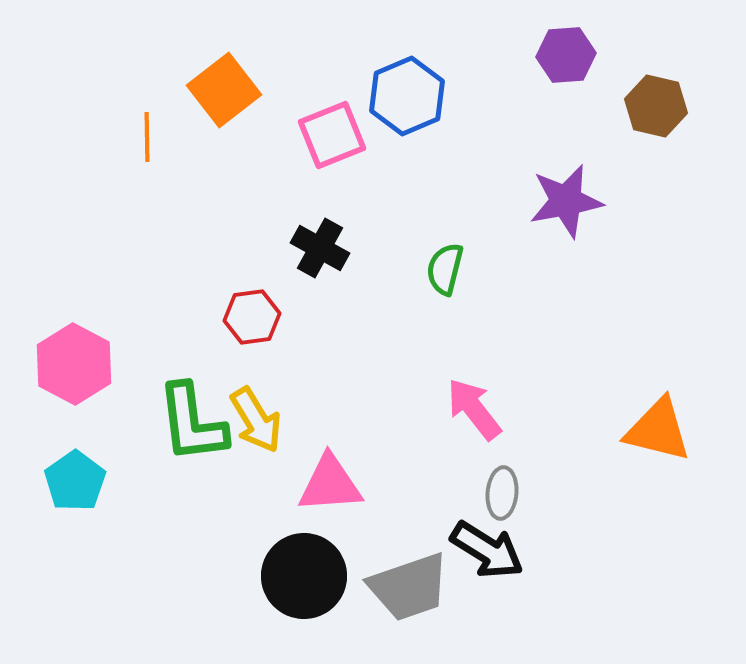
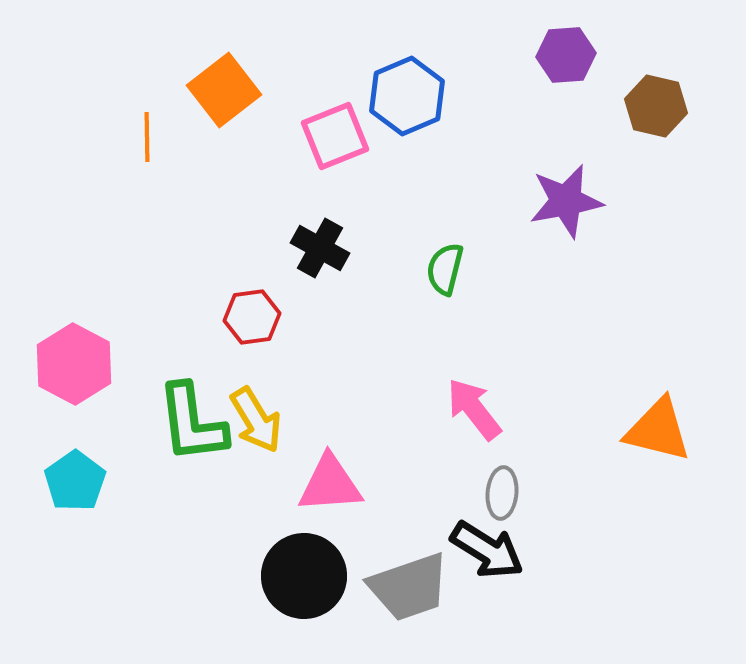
pink square: moved 3 px right, 1 px down
